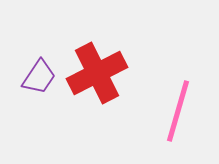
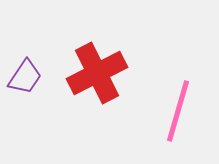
purple trapezoid: moved 14 px left
